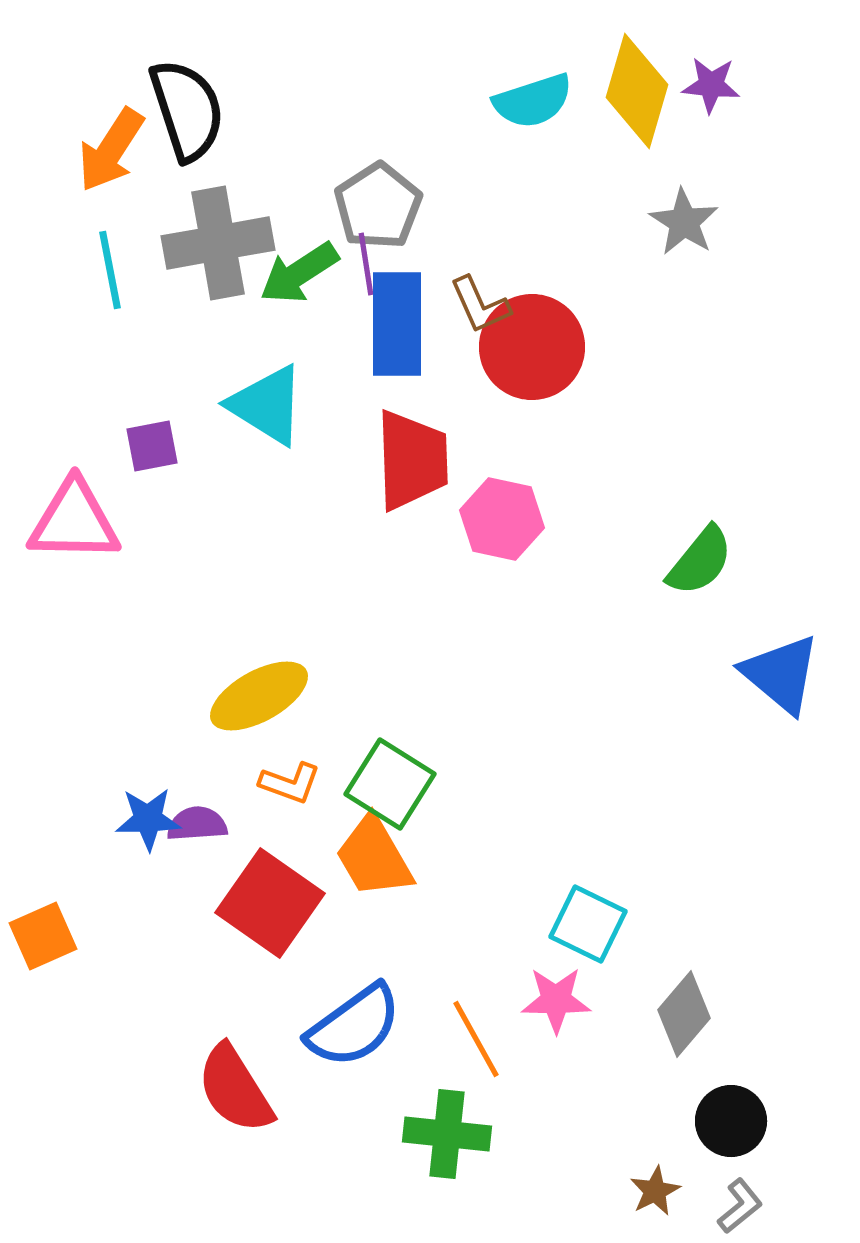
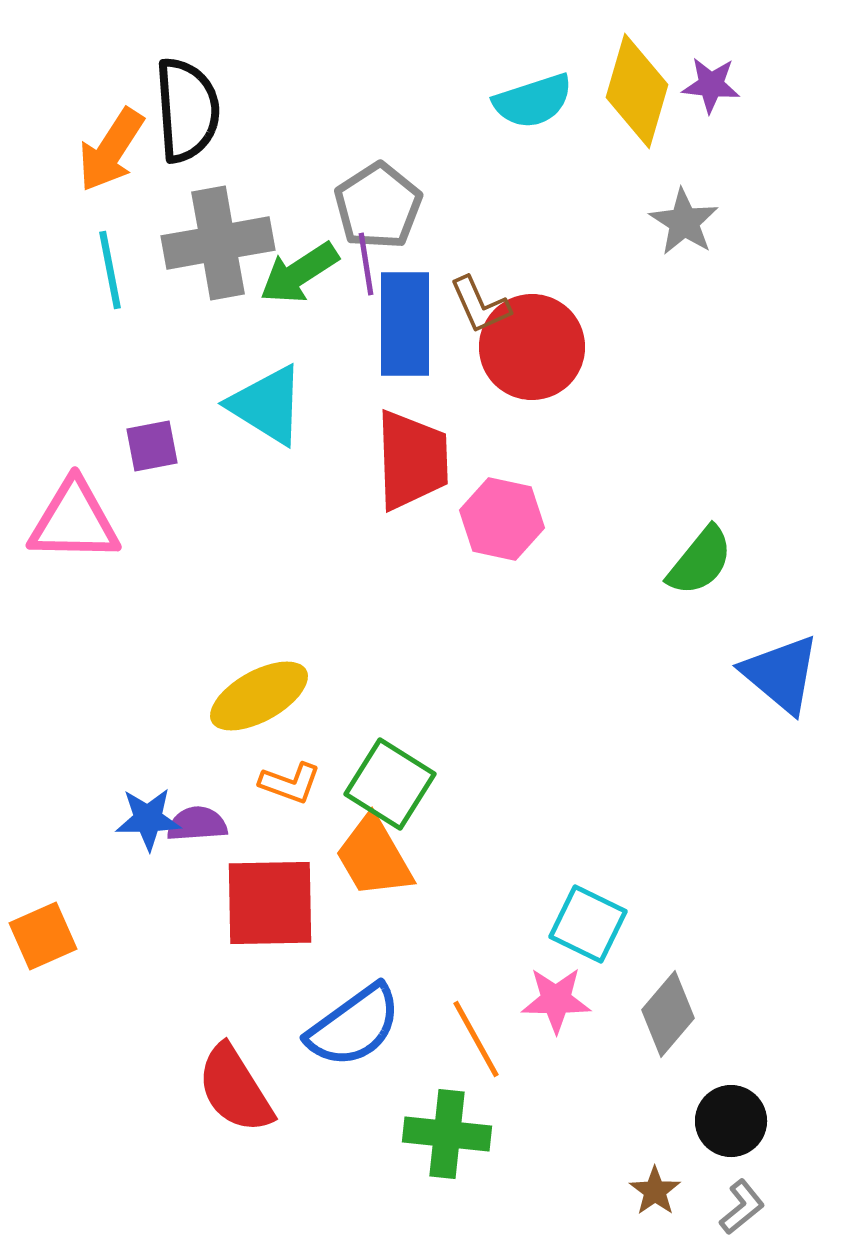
black semicircle: rotated 14 degrees clockwise
blue rectangle: moved 8 px right
red square: rotated 36 degrees counterclockwise
gray diamond: moved 16 px left
brown star: rotated 9 degrees counterclockwise
gray L-shape: moved 2 px right, 1 px down
